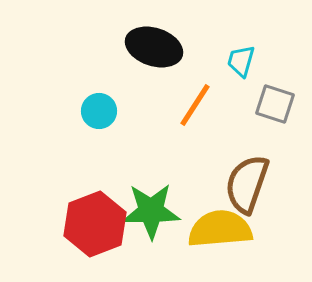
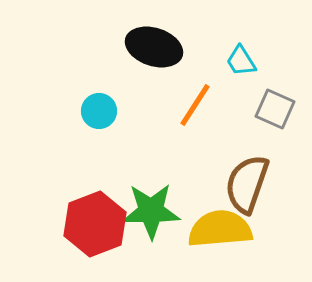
cyan trapezoid: rotated 48 degrees counterclockwise
gray square: moved 5 px down; rotated 6 degrees clockwise
